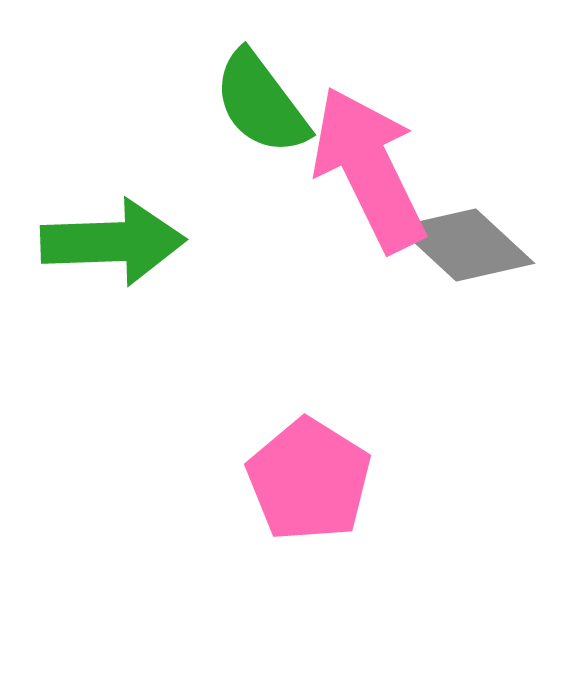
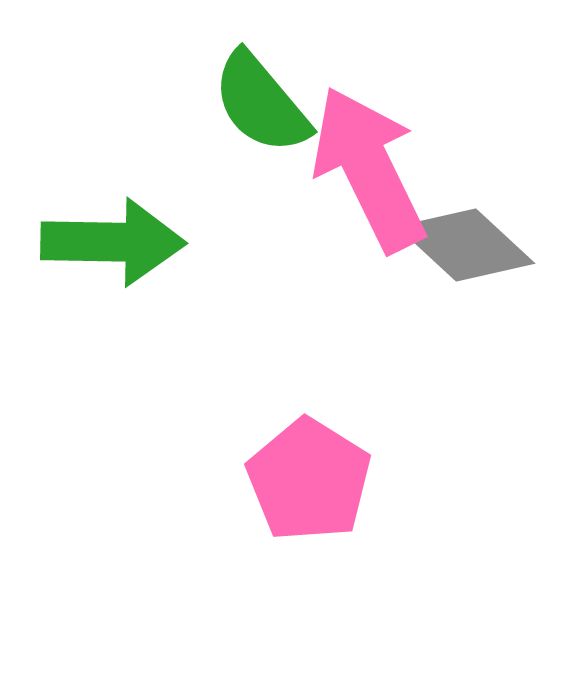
green semicircle: rotated 3 degrees counterclockwise
green arrow: rotated 3 degrees clockwise
